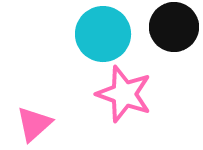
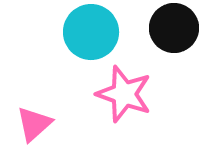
black circle: moved 1 px down
cyan circle: moved 12 px left, 2 px up
